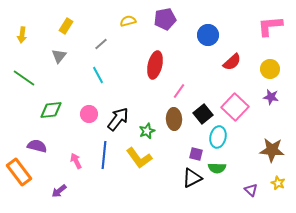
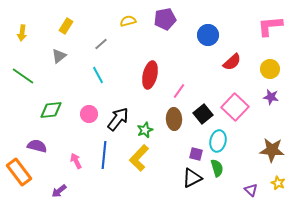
yellow arrow: moved 2 px up
gray triangle: rotated 14 degrees clockwise
red ellipse: moved 5 px left, 10 px down
green line: moved 1 px left, 2 px up
green star: moved 2 px left, 1 px up
cyan ellipse: moved 4 px down
yellow L-shape: rotated 80 degrees clockwise
green semicircle: rotated 108 degrees counterclockwise
